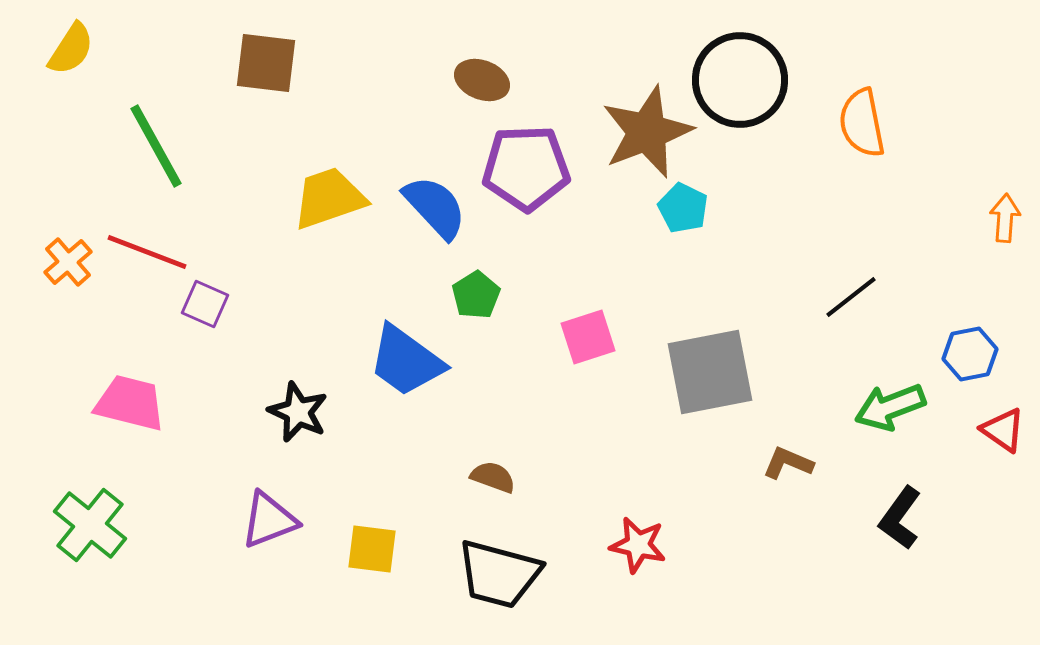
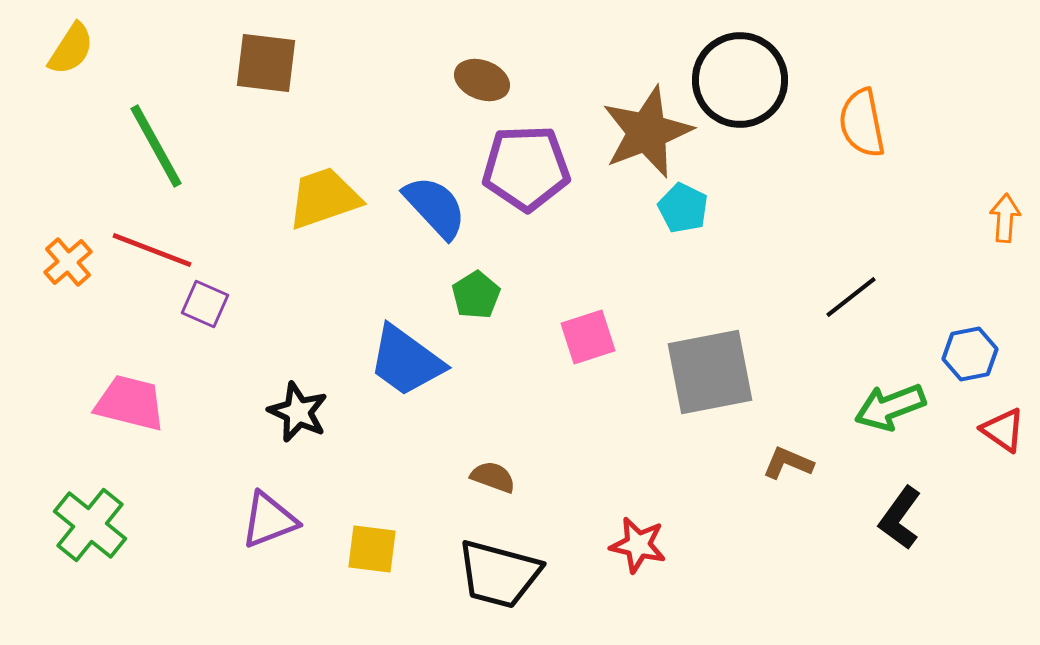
yellow trapezoid: moved 5 px left
red line: moved 5 px right, 2 px up
